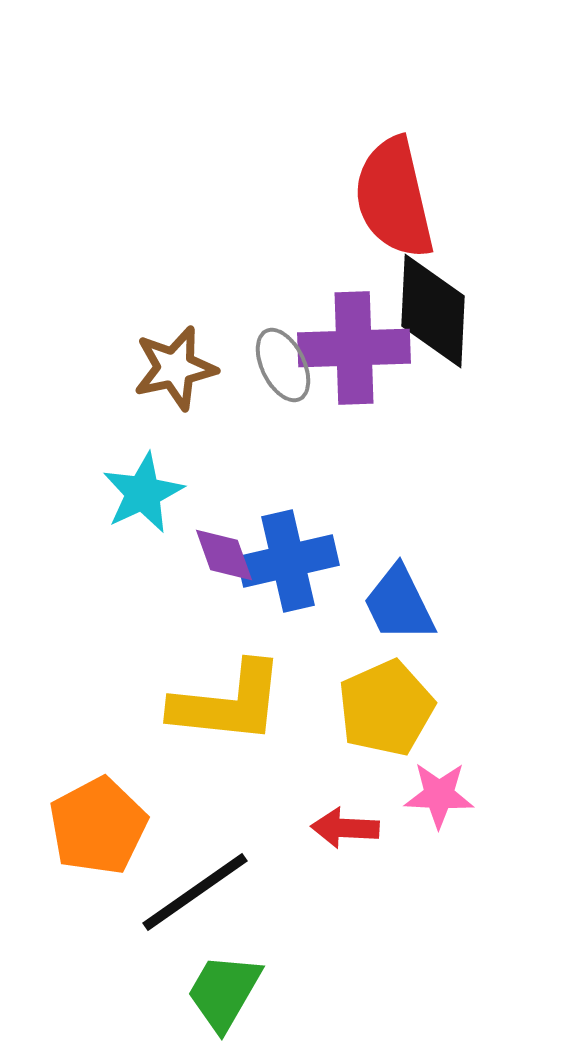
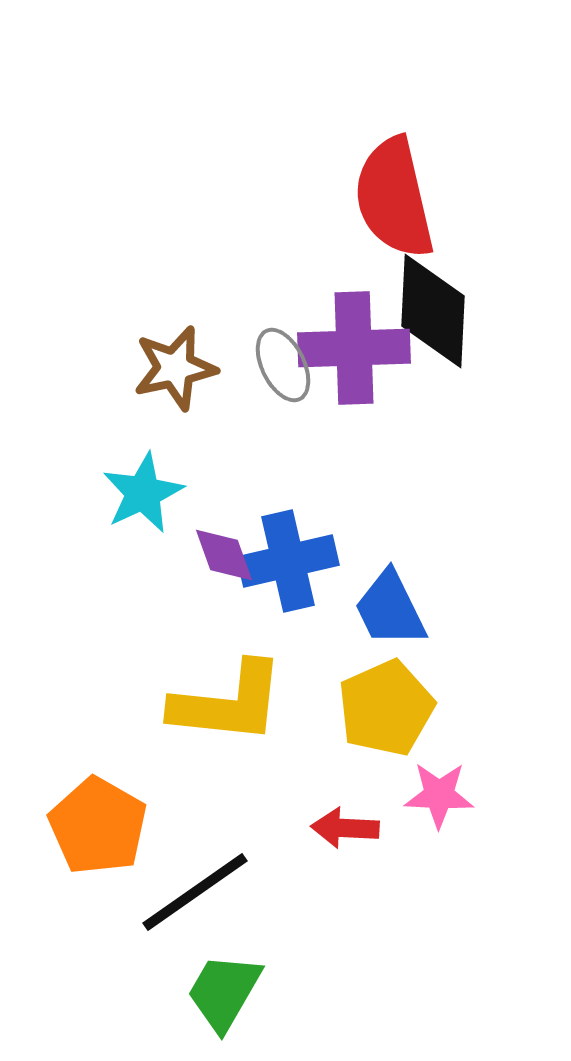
blue trapezoid: moved 9 px left, 5 px down
orange pentagon: rotated 14 degrees counterclockwise
